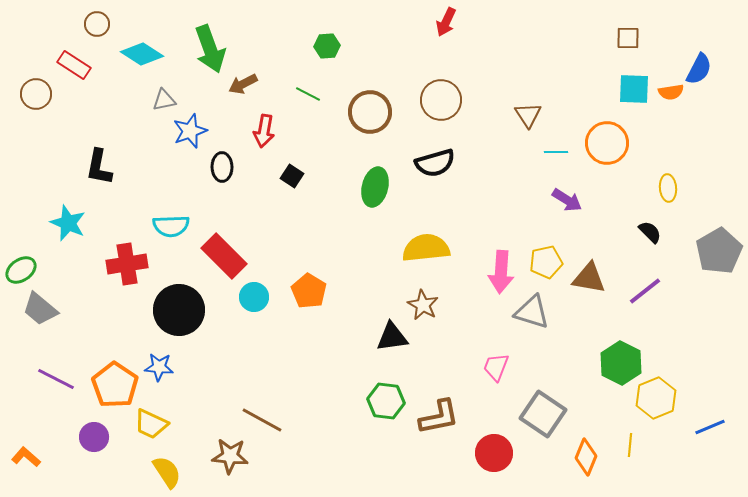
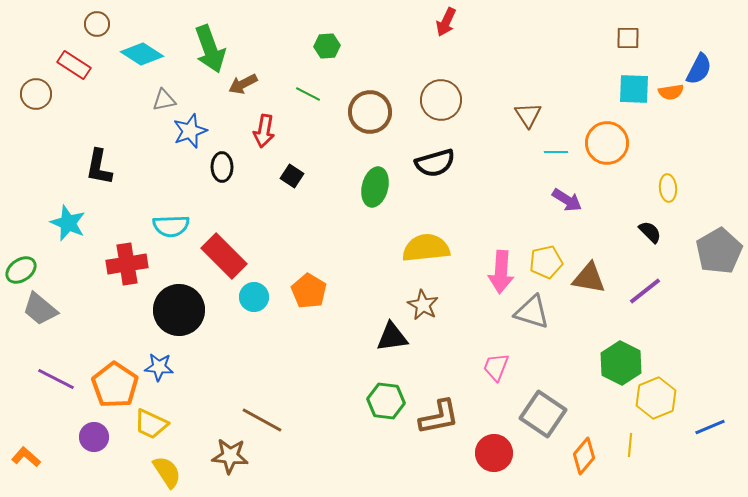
orange diamond at (586, 457): moved 2 px left, 1 px up; rotated 18 degrees clockwise
